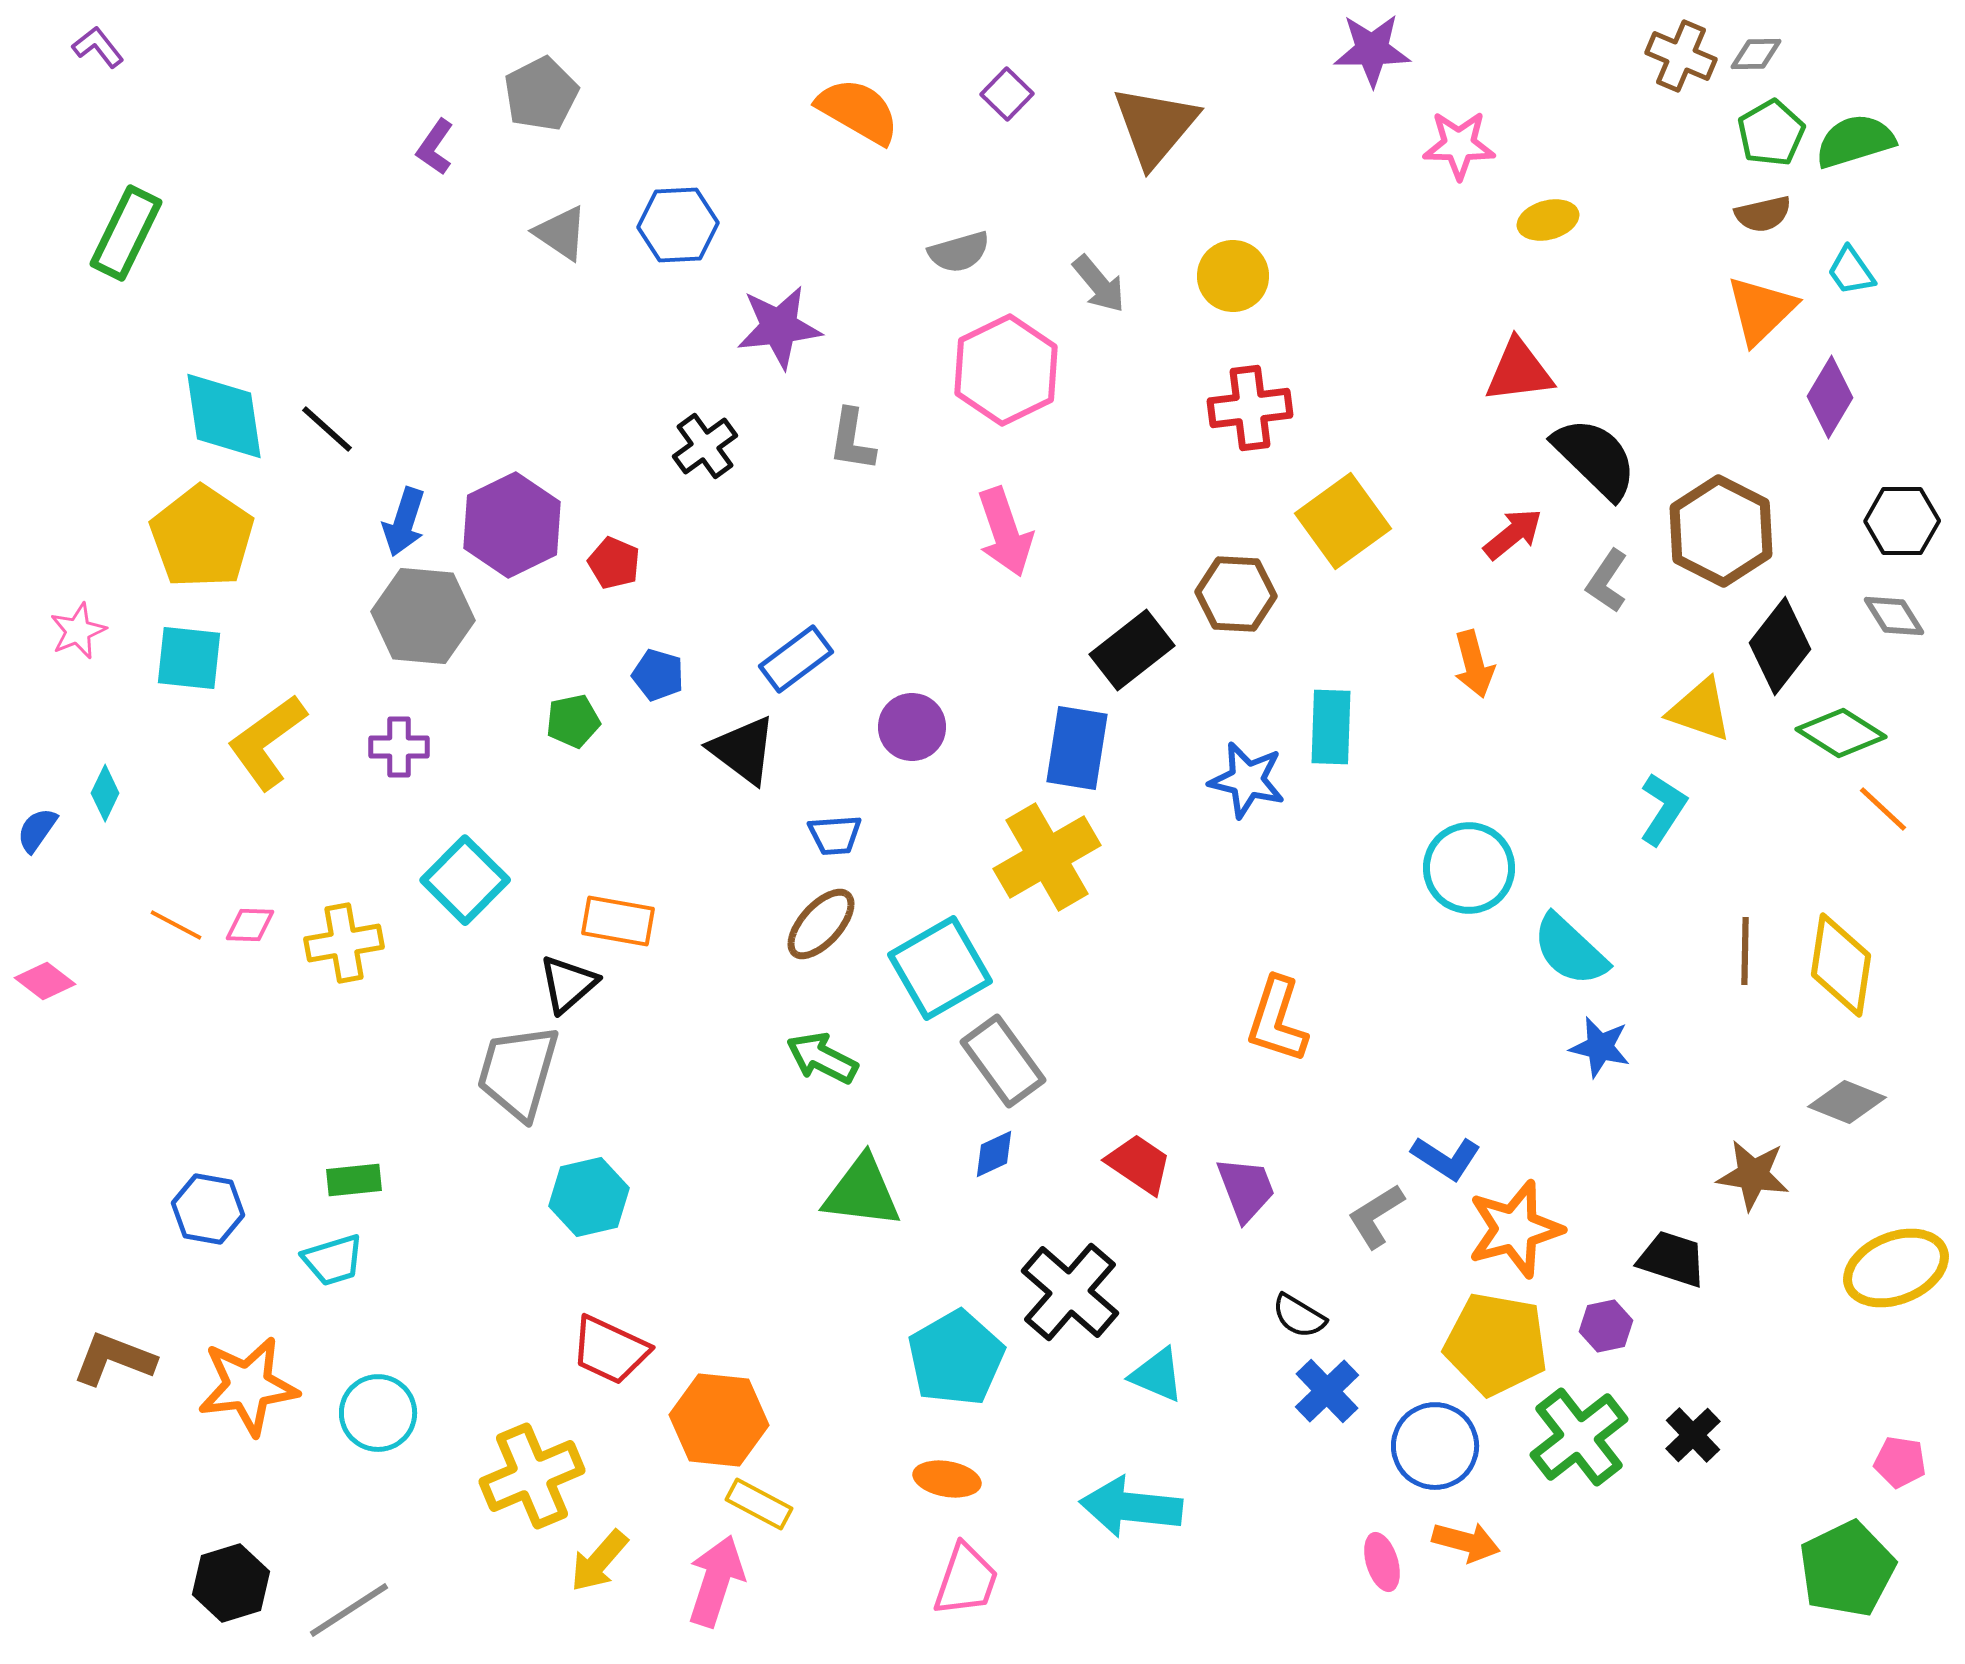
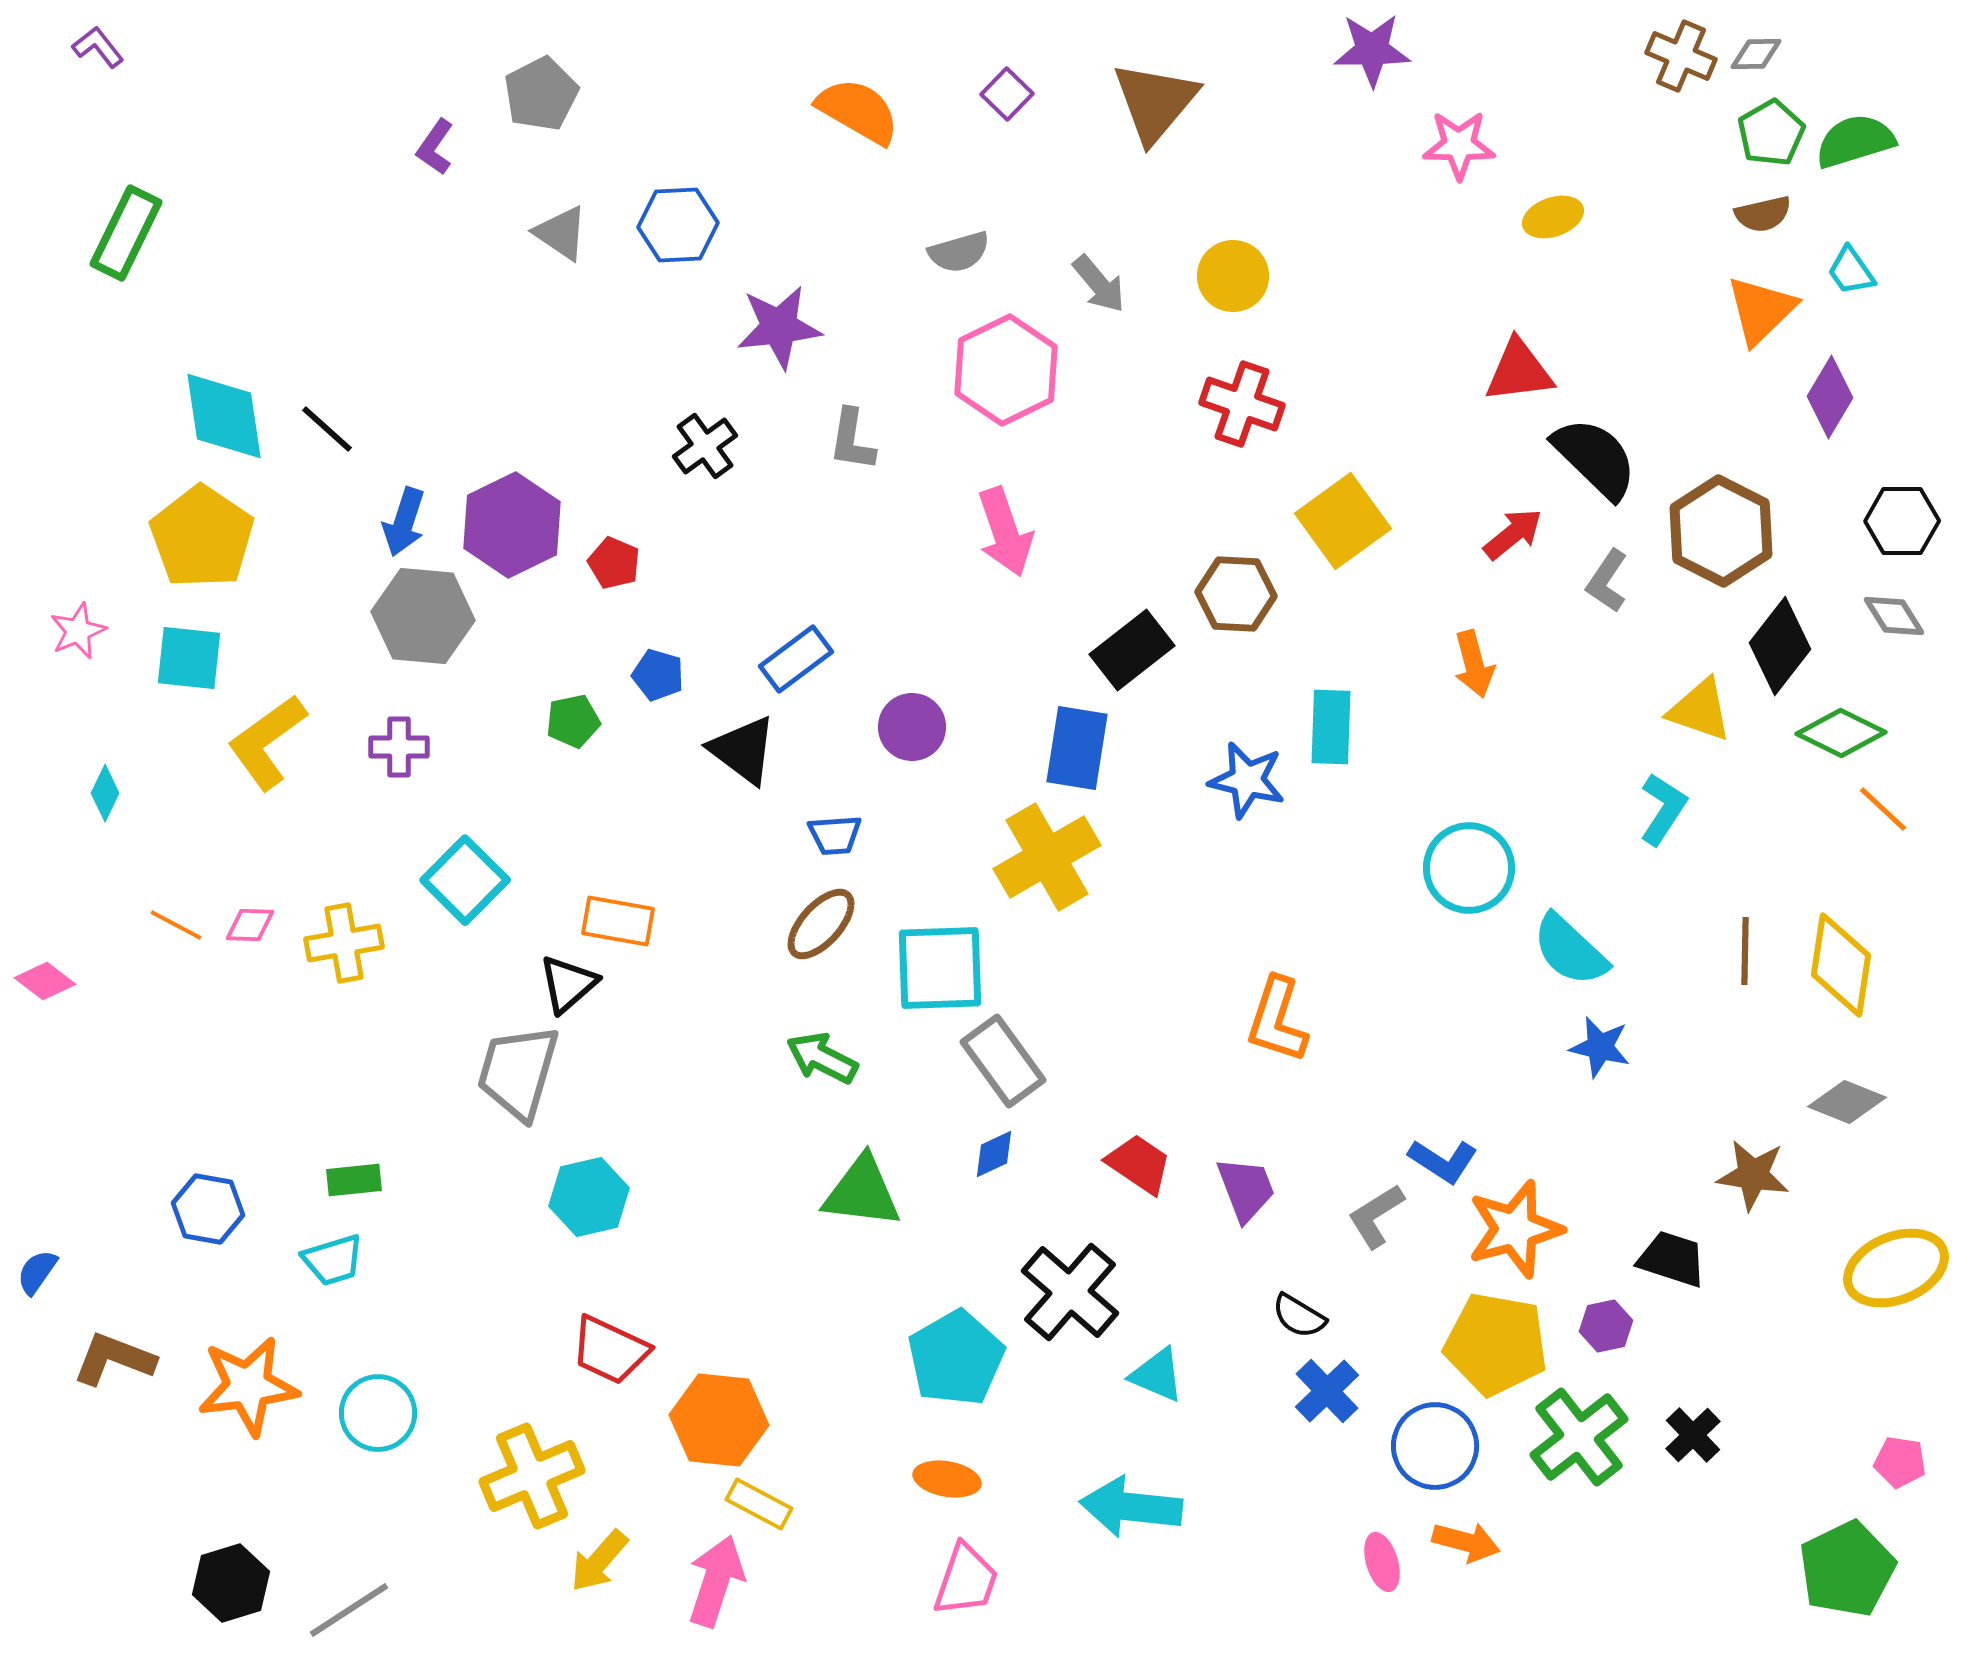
brown triangle at (1155, 126): moved 24 px up
yellow ellipse at (1548, 220): moved 5 px right, 3 px up; rotated 4 degrees counterclockwise
red cross at (1250, 408): moved 8 px left, 4 px up; rotated 26 degrees clockwise
green diamond at (1841, 733): rotated 6 degrees counterclockwise
blue semicircle at (37, 830): moved 442 px down
cyan square at (940, 968): rotated 28 degrees clockwise
blue L-shape at (1446, 1158): moved 3 px left, 3 px down
